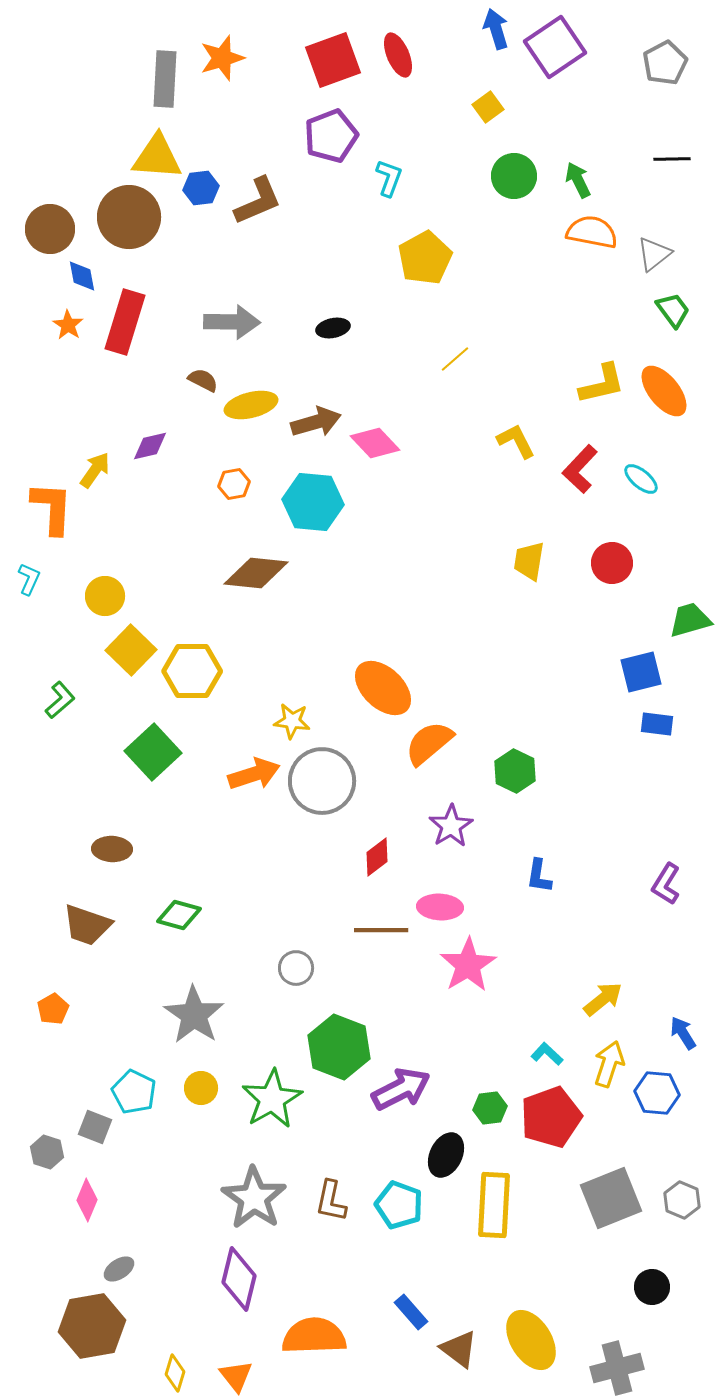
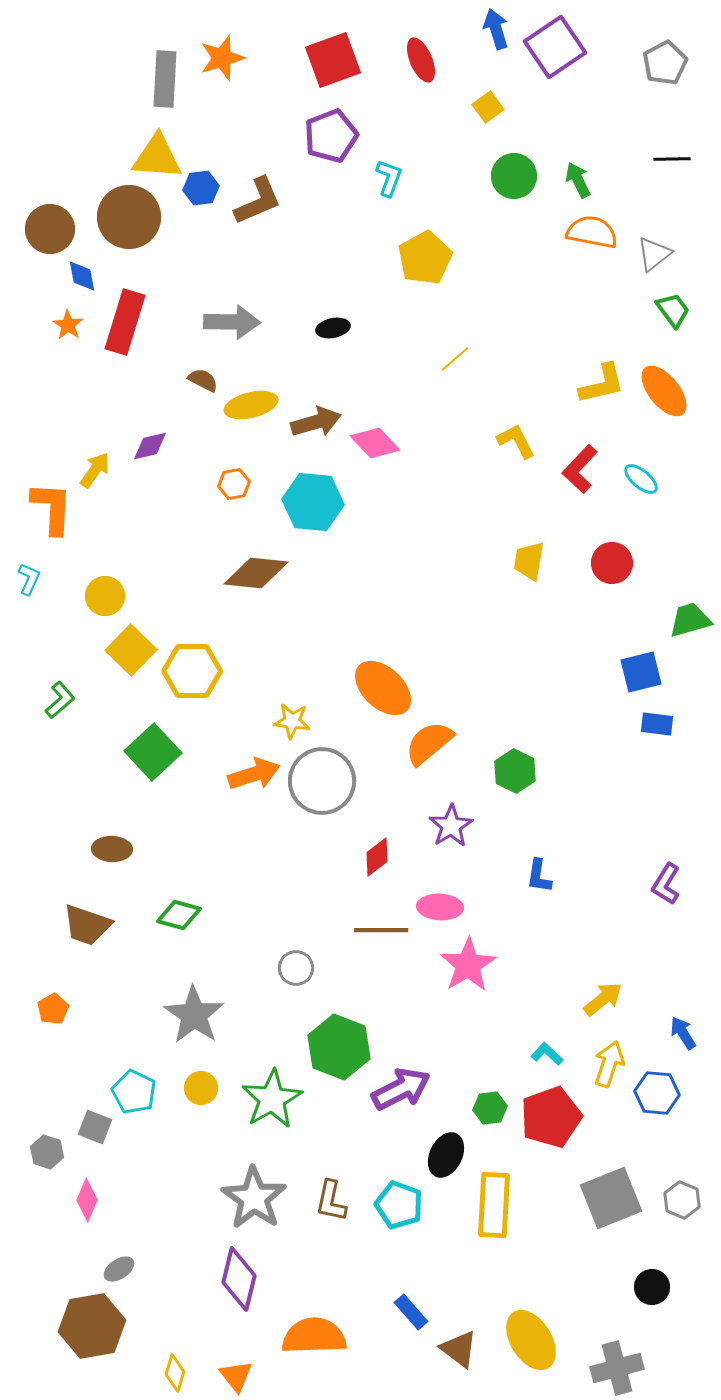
red ellipse at (398, 55): moved 23 px right, 5 px down
